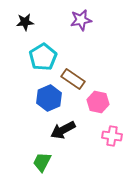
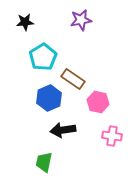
black arrow: rotated 20 degrees clockwise
green trapezoid: moved 2 px right; rotated 15 degrees counterclockwise
